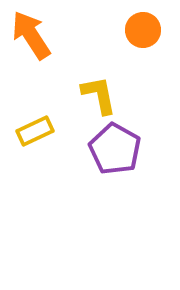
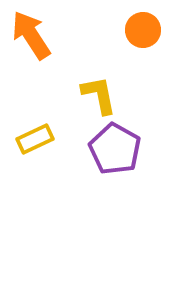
yellow rectangle: moved 8 px down
